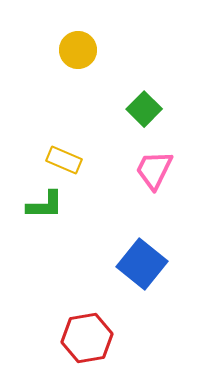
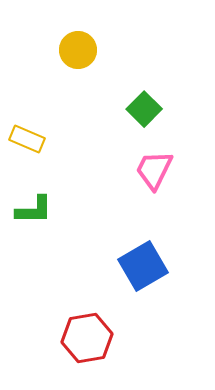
yellow rectangle: moved 37 px left, 21 px up
green L-shape: moved 11 px left, 5 px down
blue square: moved 1 px right, 2 px down; rotated 21 degrees clockwise
